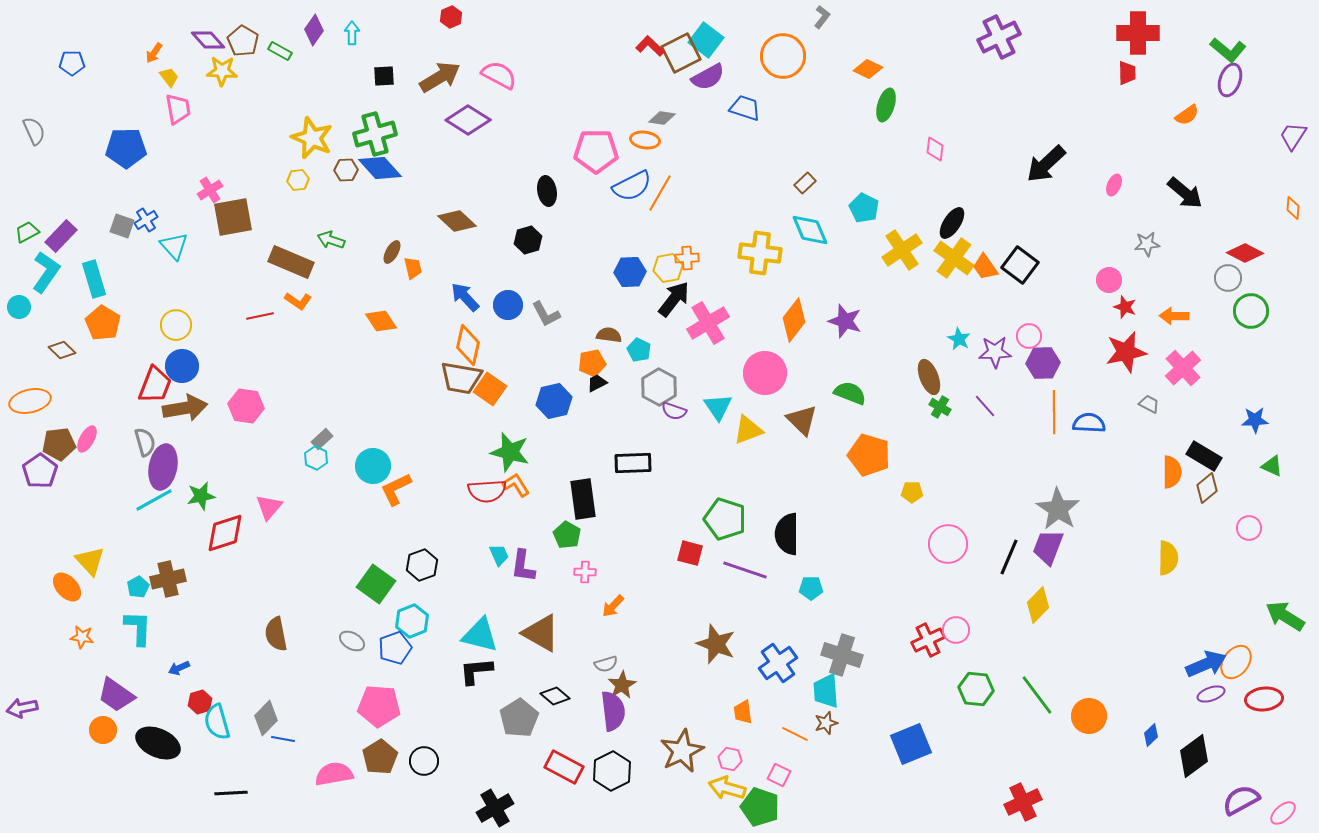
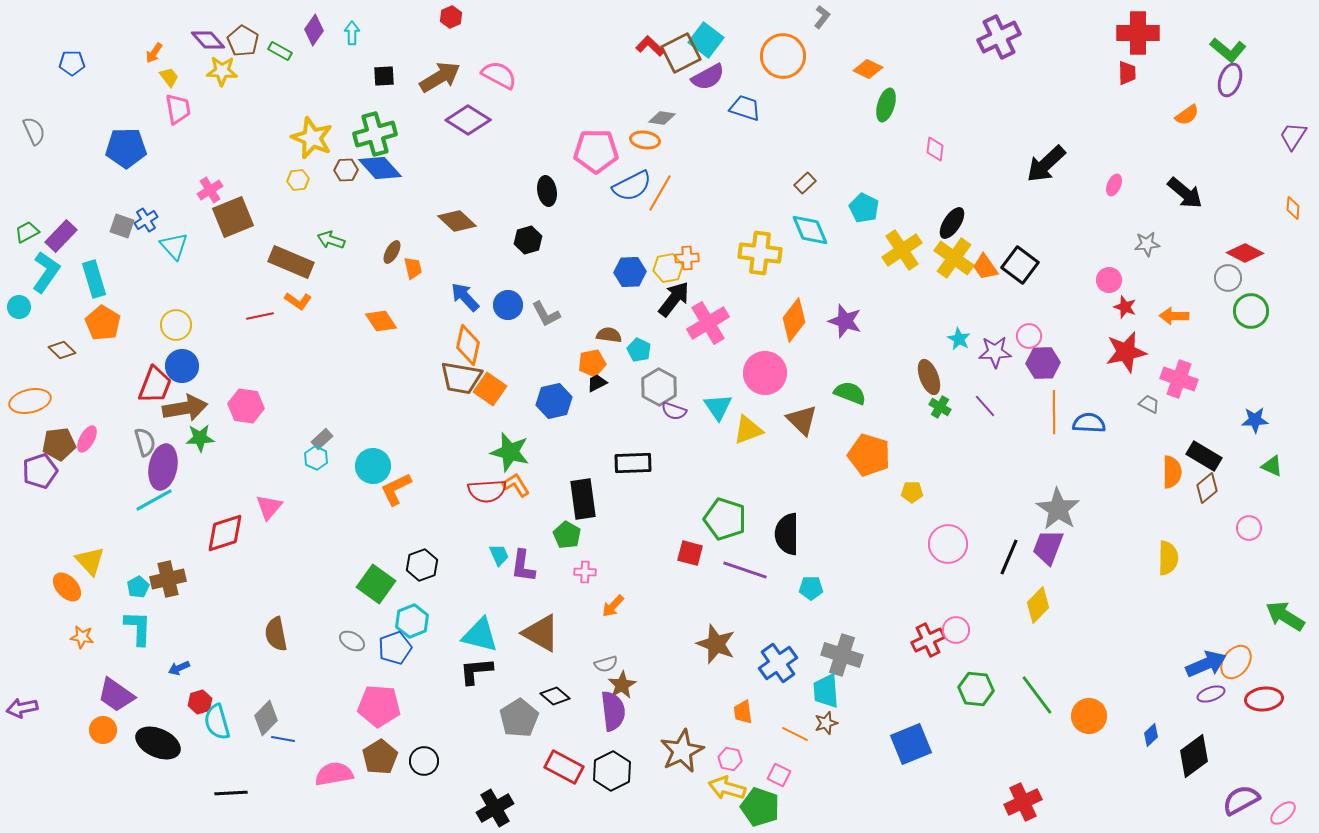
brown square at (233, 217): rotated 12 degrees counterclockwise
pink cross at (1183, 368): moved 4 px left, 11 px down; rotated 27 degrees counterclockwise
purple pentagon at (40, 471): rotated 16 degrees clockwise
green star at (201, 496): moved 1 px left, 58 px up; rotated 8 degrees clockwise
